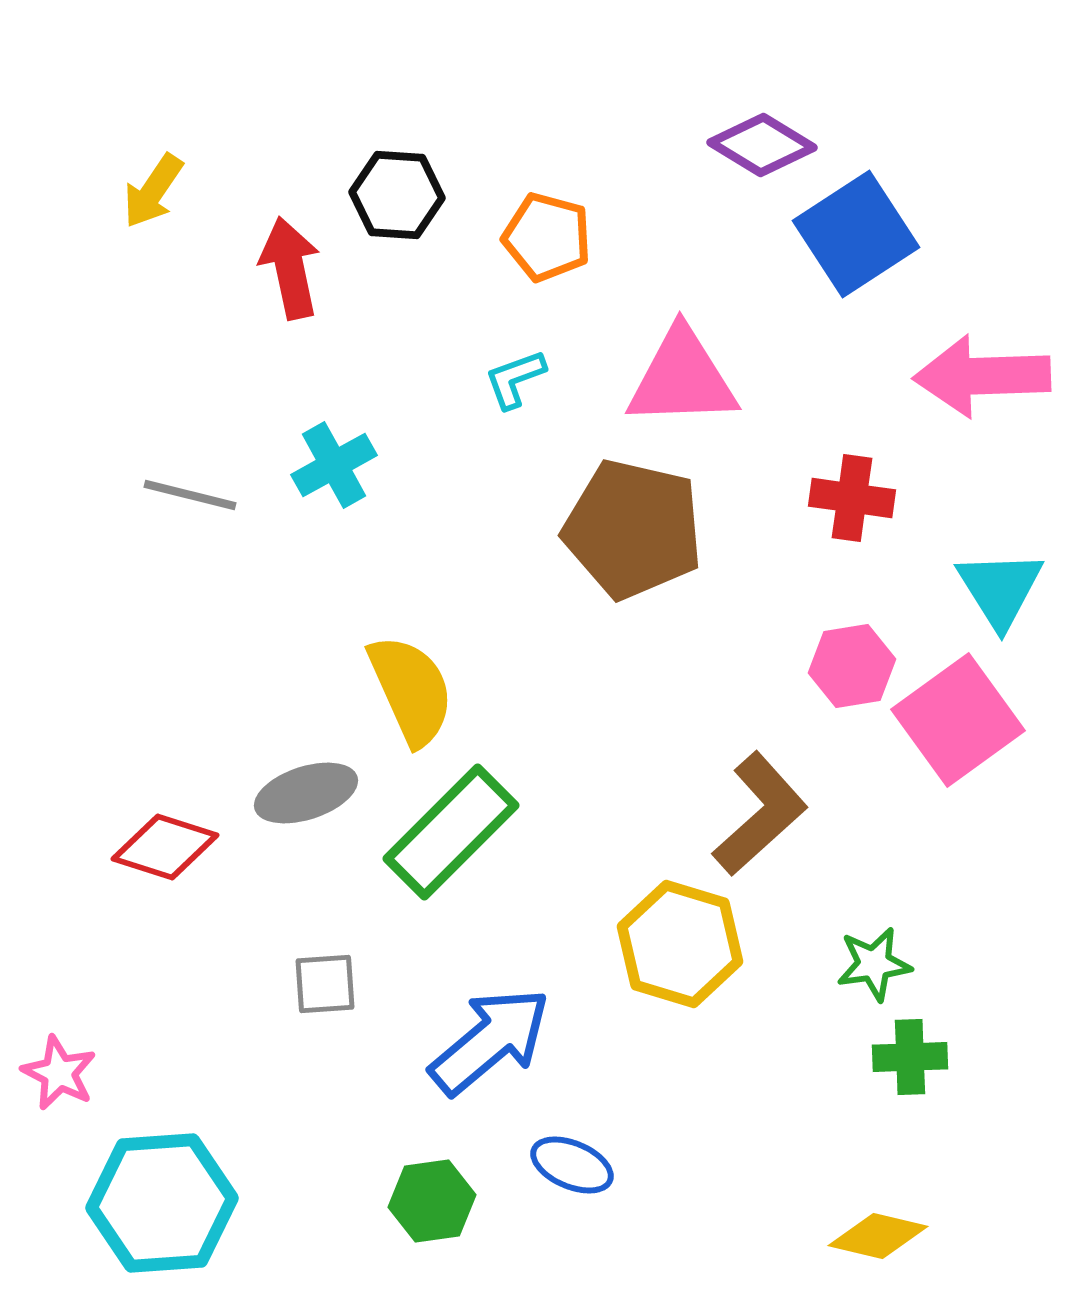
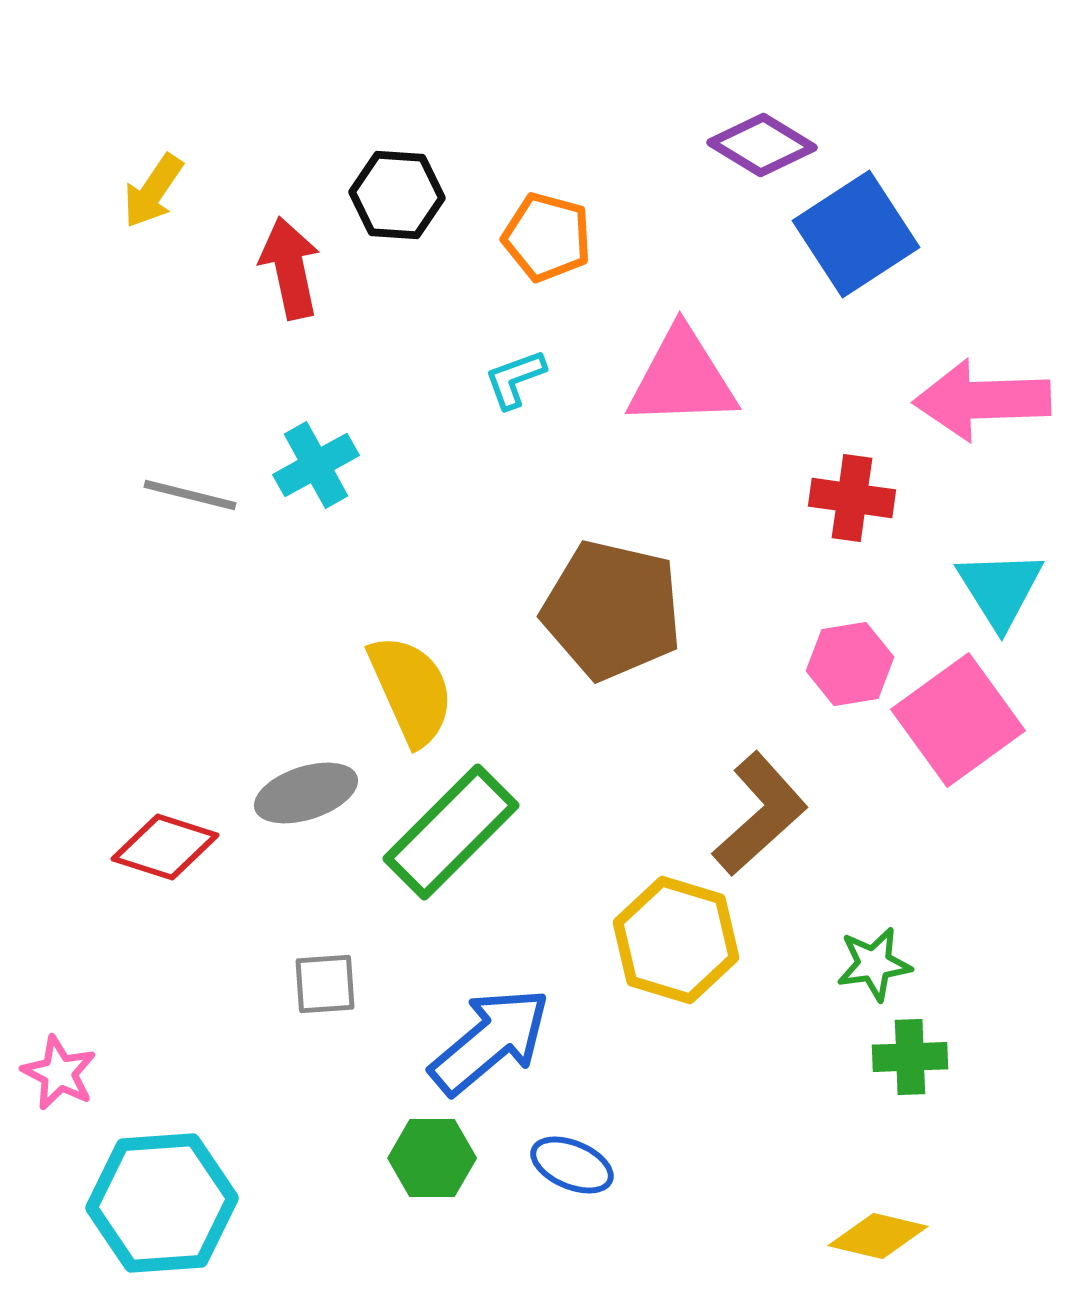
pink arrow: moved 24 px down
cyan cross: moved 18 px left
brown pentagon: moved 21 px left, 81 px down
pink hexagon: moved 2 px left, 2 px up
yellow hexagon: moved 4 px left, 4 px up
green hexagon: moved 43 px up; rotated 8 degrees clockwise
